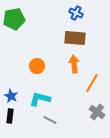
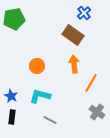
blue cross: moved 8 px right; rotated 24 degrees clockwise
brown rectangle: moved 2 px left, 3 px up; rotated 30 degrees clockwise
orange line: moved 1 px left
cyan L-shape: moved 3 px up
black rectangle: moved 2 px right, 1 px down
